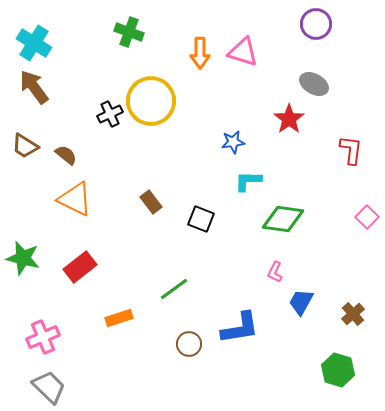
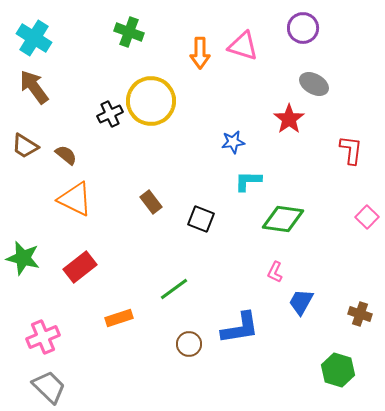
purple circle: moved 13 px left, 4 px down
cyan cross: moved 5 px up
pink triangle: moved 6 px up
brown cross: moved 7 px right; rotated 30 degrees counterclockwise
